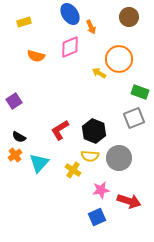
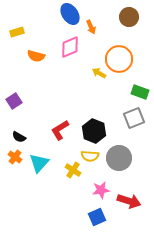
yellow rectangle: moved 7 px left, 10 px down
orange cross: moved 2 px down; rotated 16 degrees counterclockwise
